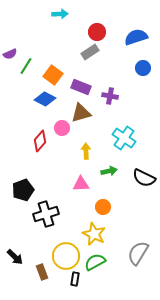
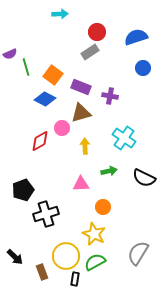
green line: moved 1 px down; rotated 48 degrees counterclockwise
red diamond: rotated 20 degrees clockwise
yellow arrow: moved 1 px left, 5 px up
